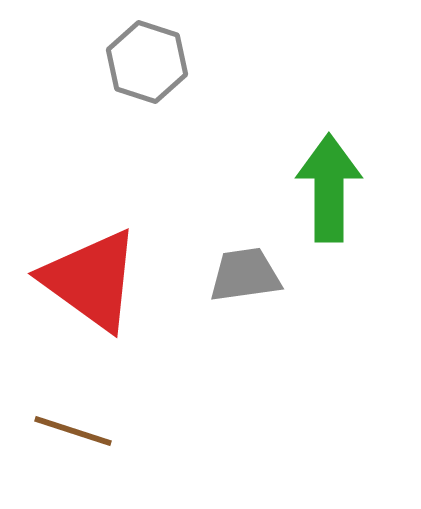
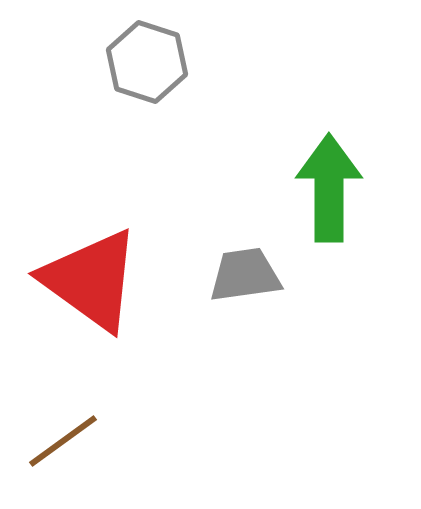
brown line: moved 10 px left, 10 px down; rotated 54 degrees counterclockwise
